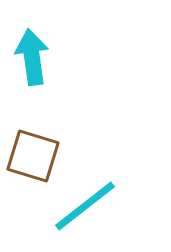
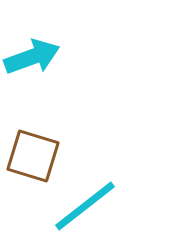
cyan arrow: rotated 78 degrees clockwise
